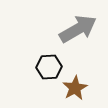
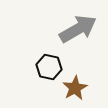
black hexagon: rotated 15 degrees clockwise
